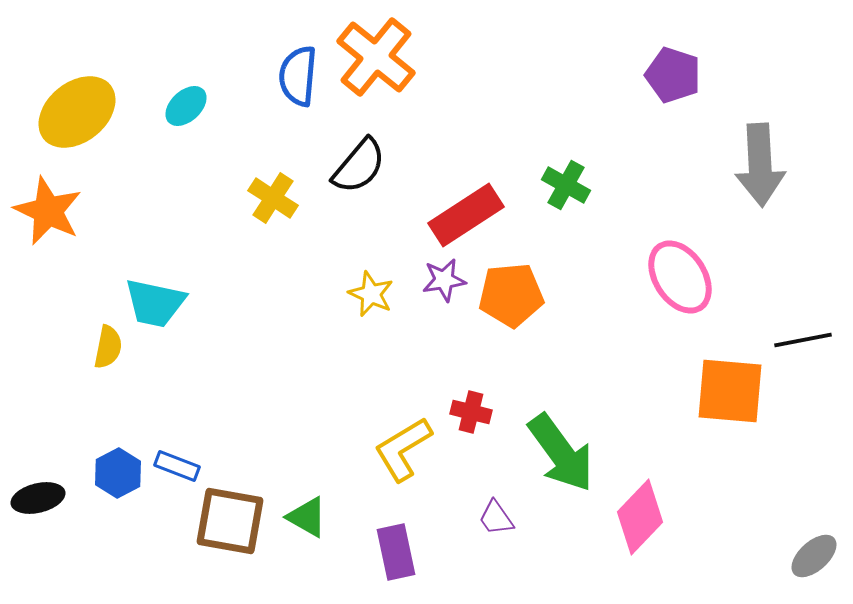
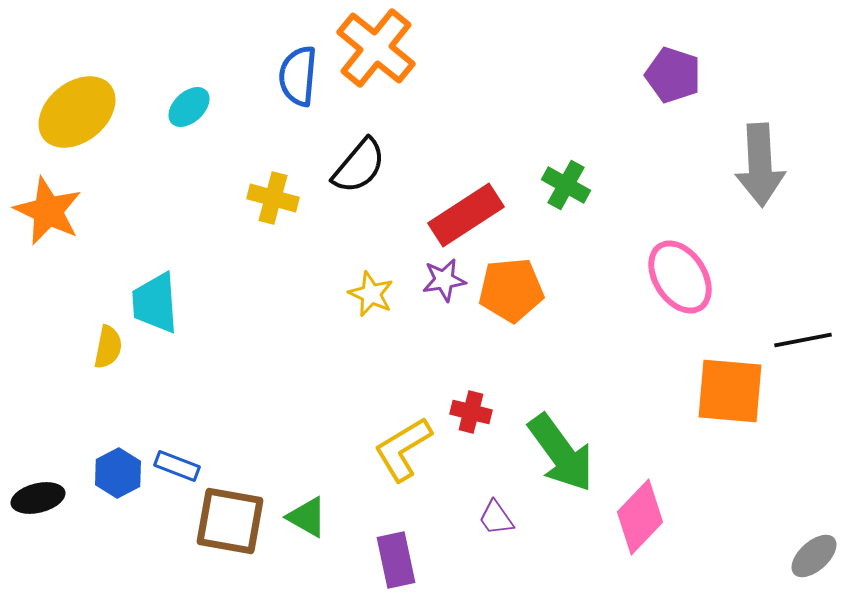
orange cross: moved 9 px up
cyan ellipse: moved 3 px right, 1 px down
yellow cross: rotated 18 degrees counterclockwise
orange pentagon: moved 5 px up
cyan trapezoid: rotated 74 degrees clockwise
purple rectangle: moved 8 px down
